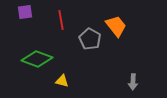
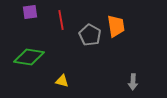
purple square: moved 5 px right
orange trapezoid: rotated 30 degrees clockwise
gray pentagon: moved 4 px up
green diamond: moved 8 px left, 2 px up; rotated 12 degrees counterclockwise
